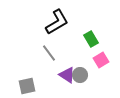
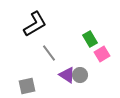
black L-shape: moved 22 px left, 2 px down
green rectangle: moved 1 px left
pink square: moved 1 px right, 6 px up
